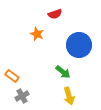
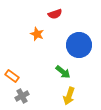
yellow arrow: rotated 36 degrees clockwise
